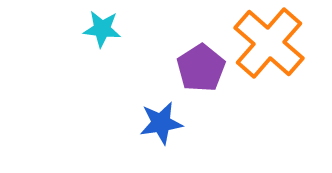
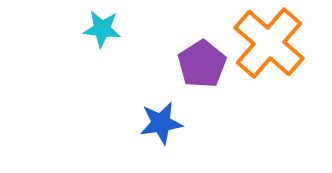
purple pentagon: moved 1 px right, 4 px up
